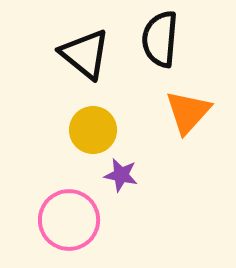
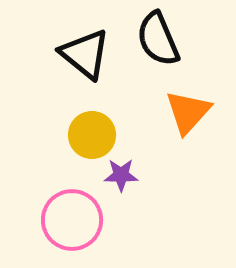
black semicircle: moved 2 px left; rotated 28 degrees counterclockwise
yellow circle: moved 1 px left, 5 px down
purple star: rotated 12 degrees counterclockwise
pink circle: moved 3 px right
